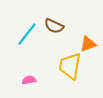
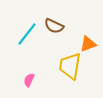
pink semicircle: rotated 56 degrees counterclockwise
